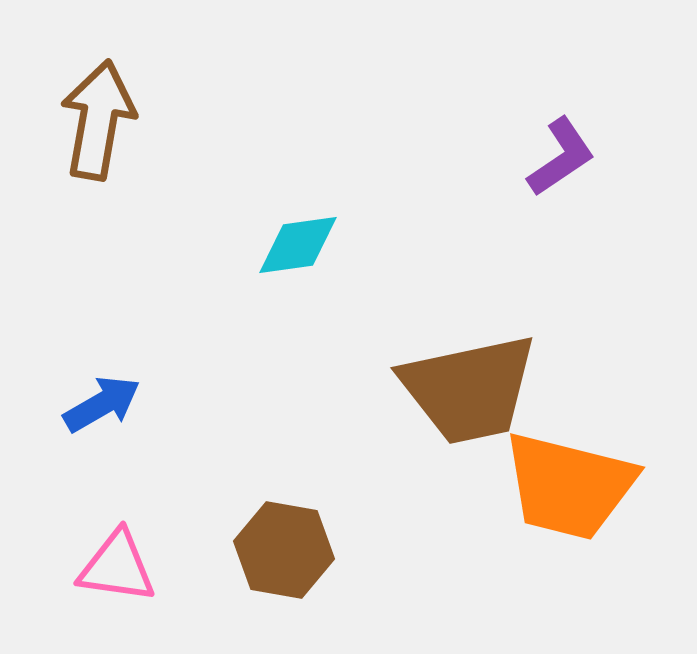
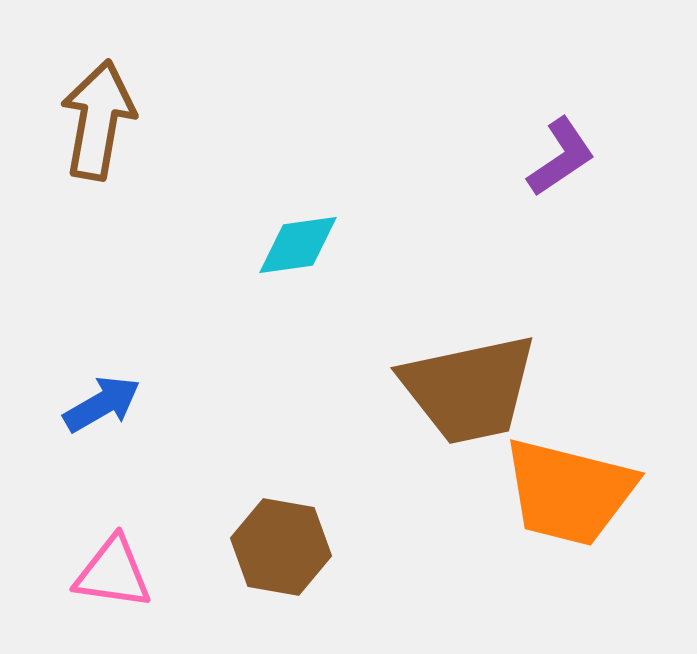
orange trapezoid: moved 6 px down
brown hexagon: moved 3 px left, 3 px up
pink triangle: moved 4 px left, 6 px down
